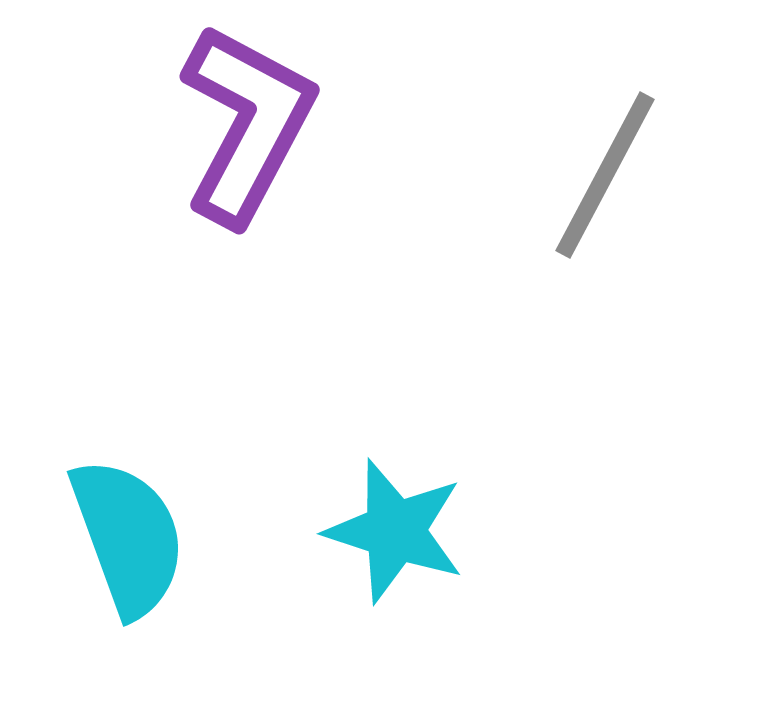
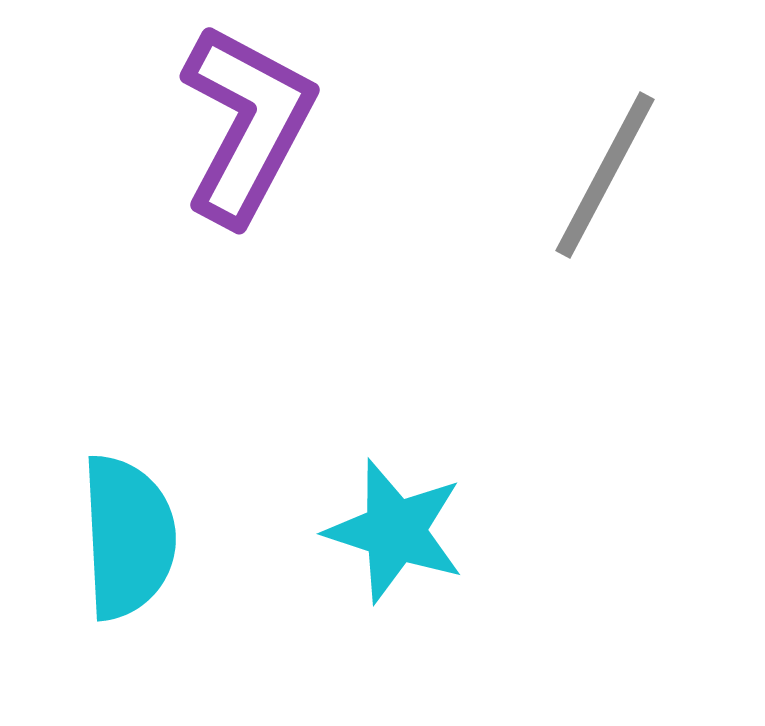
cyan semicircle: rotated 17 degrees clockwise
